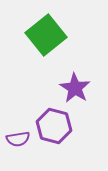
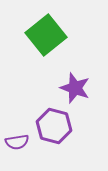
purple star: rotated 12 degrees counterclockwise
purple semicircle: moved 1 px left, 3 px down
